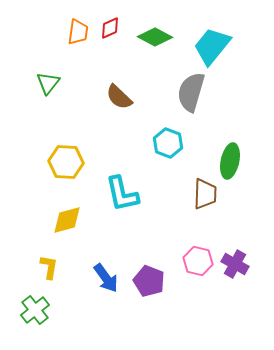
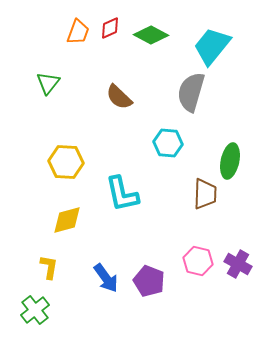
orange trapezoid: rotated 12 degrees clockwise
green diamond: moved 4 px left, 2 px up
cyan hexagon: rotated 16 degrees counterclockwise
purple cross: moved 3 px right
